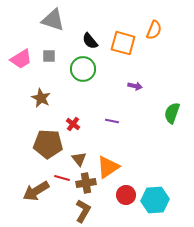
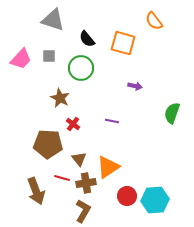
orange semicircle: moved 9 px up; rotated 120 degrees clockwise
black semicircle: moved 3 px left, 2 px up
pink trapezoid: rotated 15 degrees counterclockwise
green circle: moved 2 px left, 1 px up
brown star: moved 19 px right
brown arrow: rotated 80 degrees counterclockwise
red circle: moved 1 px right, 1 px down
